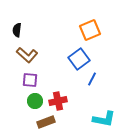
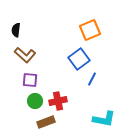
black semicircle: moved 1 px left
brown L-shape: moved 2 px left
